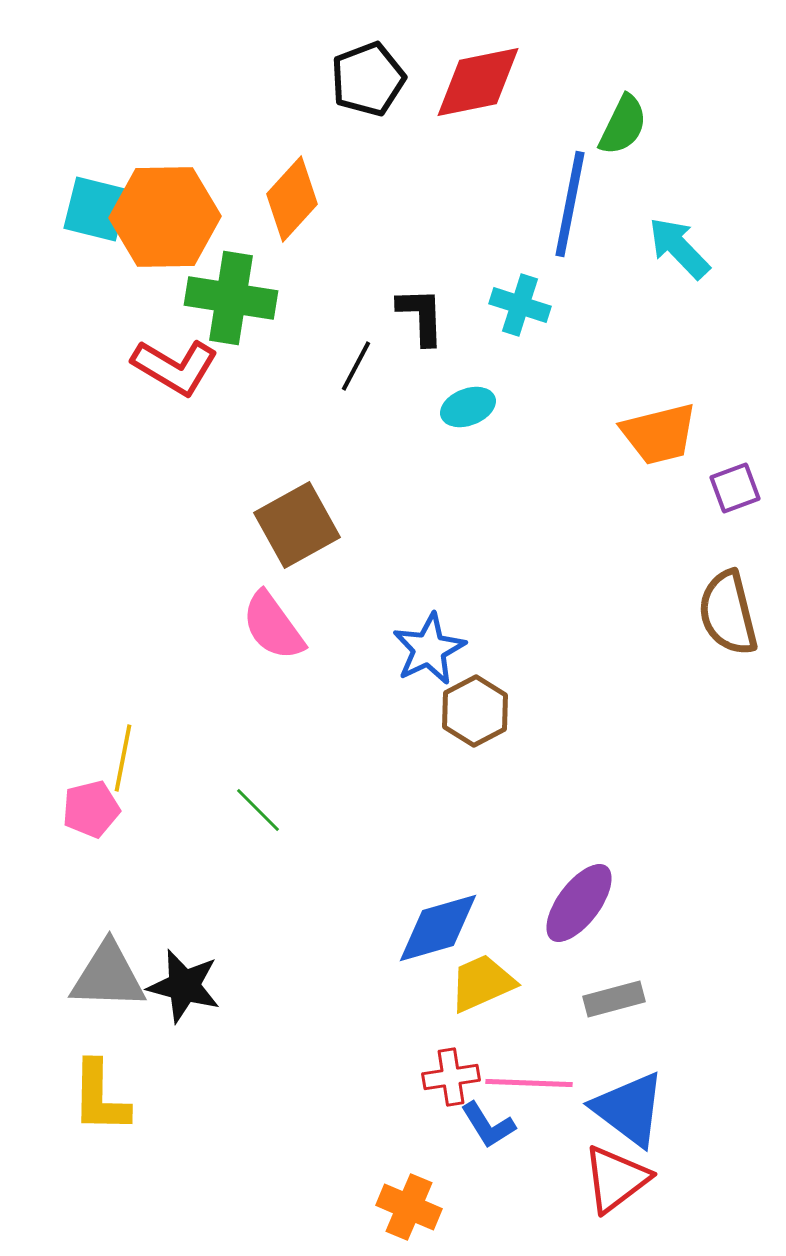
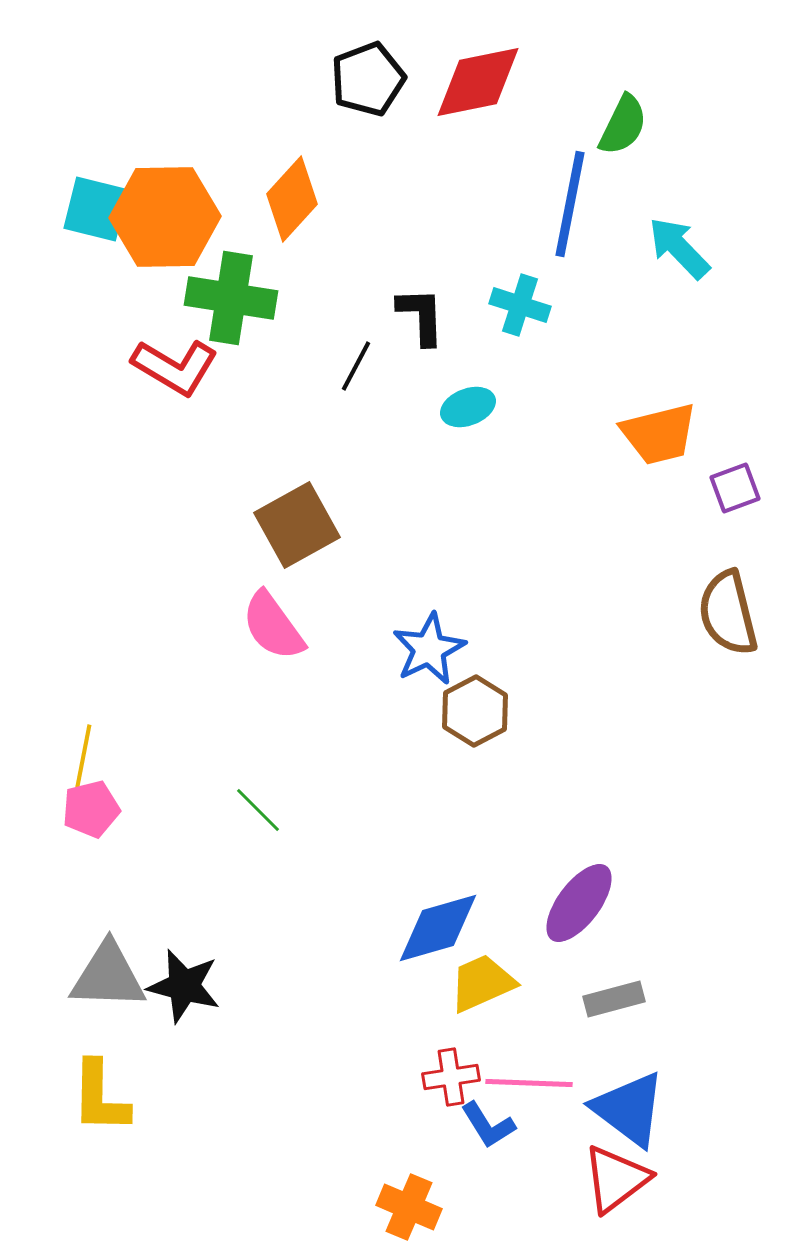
yellow line: moved 40 px left
